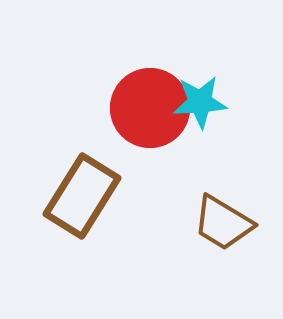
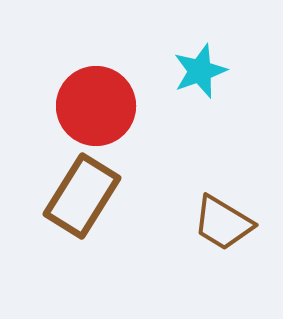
cyan star: moved 31 px up; rotated 16 degrees counterclockwise
red circle: moved 54 px left, 2 px up
